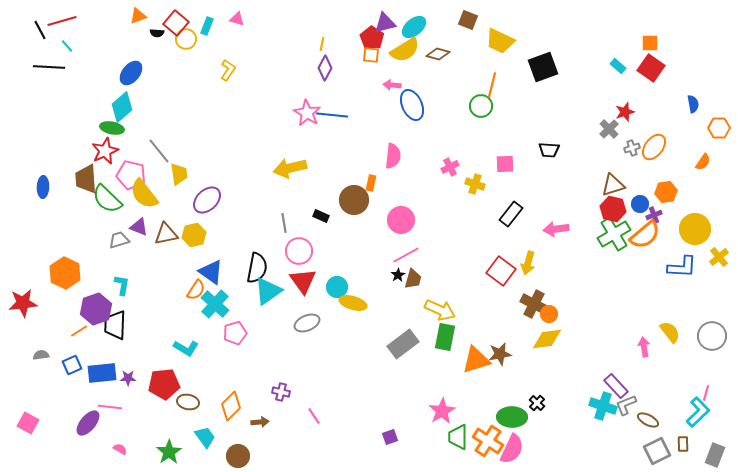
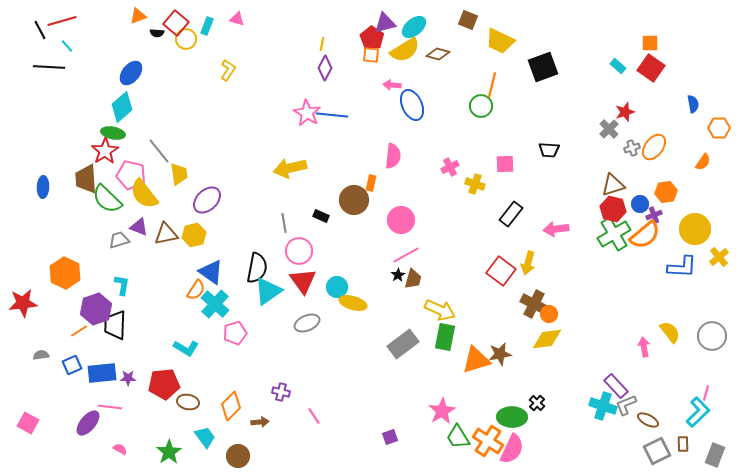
green ellipse at (112, 128): moved 1 px right, 5 px down
red star at (105, 151): rotated 8 degrees counterclockwise
green trapezoid at (458, 437): rotated 32 degrees counterclockwise
